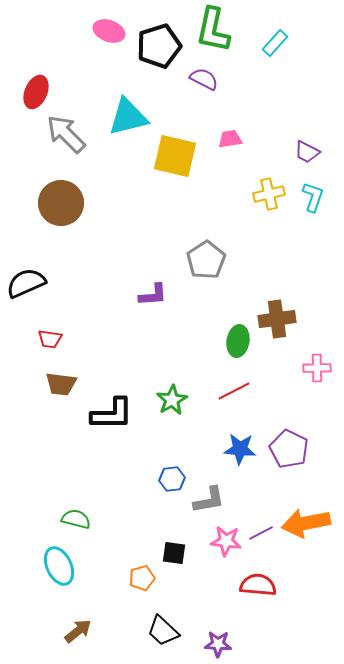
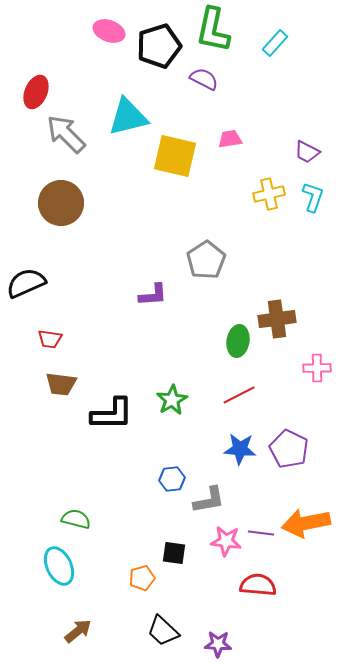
red line: moved 5 px right, 4 px down
purple line: rotated 35 degrees clockwise
